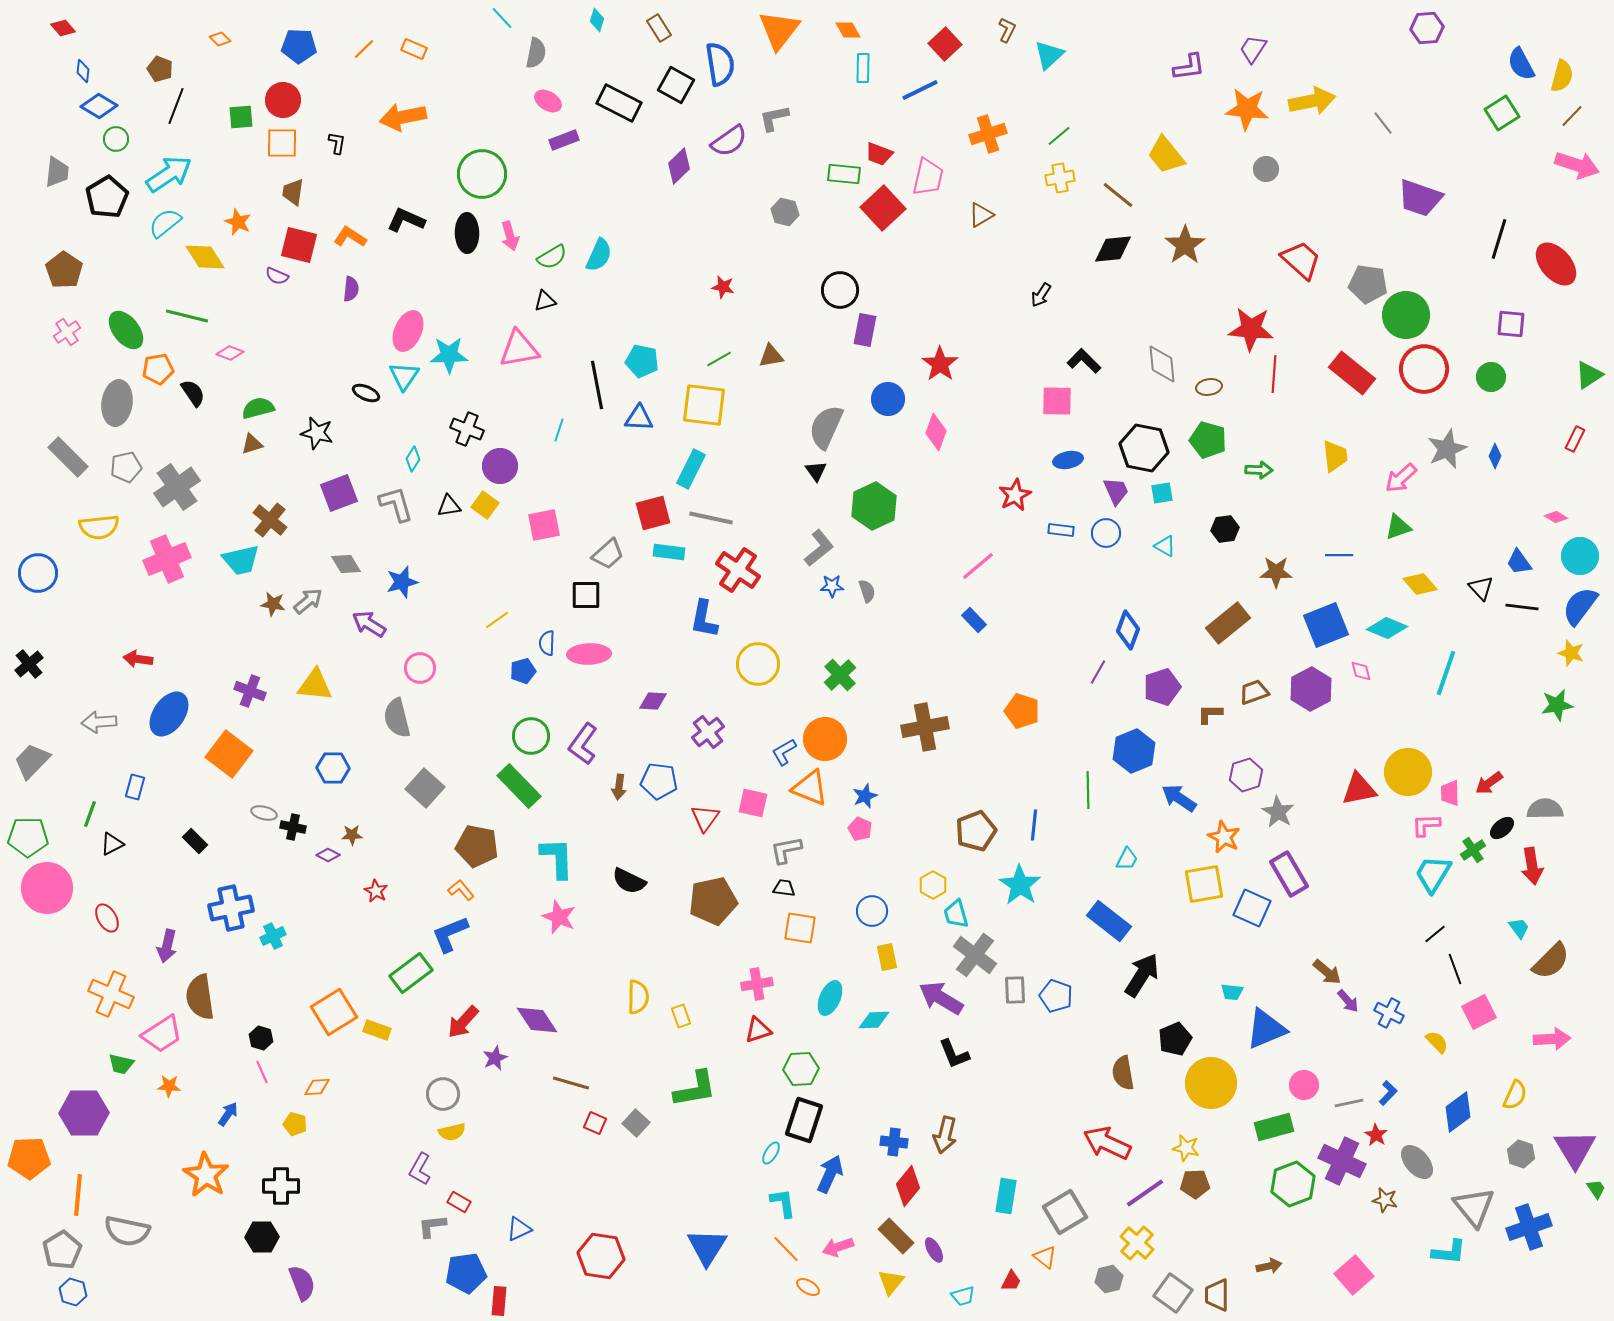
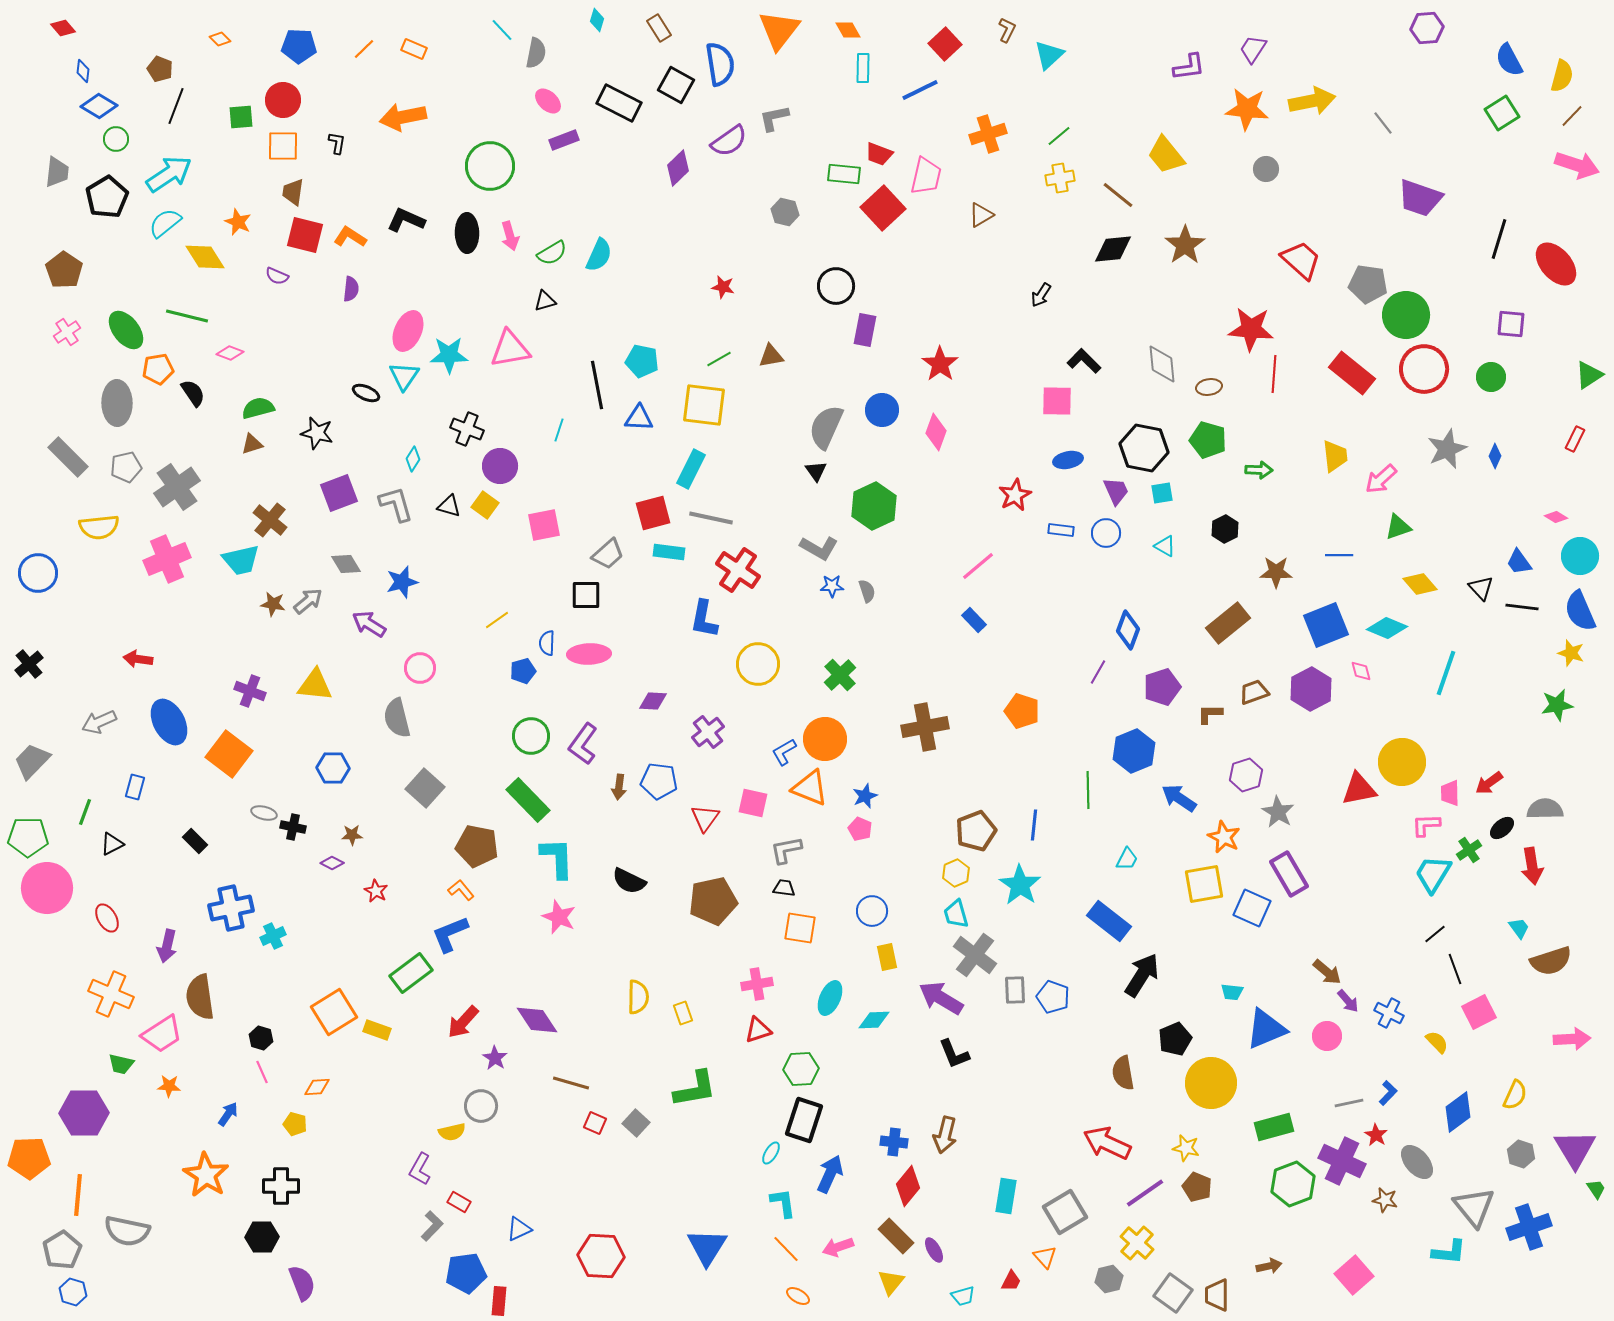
cyan line at (502, 18): moved 12 px down
blue semicircle at (1521, 64): moved 12 px left, 4 px up
pink ellipse at (548, 101): rotated 12 degrees clockwise
orange square at (282, 143): moved 1 px right, 3 px down
purple diamond at (679, 166): moved 1 px left, 2 px down
green circle at (482, 174): moved 8 px right, 8 px up
pink trapezoid at (928, 177): moved 2 px left, 1 px up
red square at (299, 245): moved 6 px right, 10 px up
green semicircle at (552, 257): moved 4 px up
black circle at (840, 290): moved 4 px left, 4 px up
pink triangle at (519, 349): moved 9 px left
blue circle at (888, 399): moved 6 px left, 11 px down
gray ellipse at (117, 403): rotated 9 degrees counterclockwise
pink arrow at (1401, 478): moved 20 px left, 1 px down
black triangle at (449, 506): rotated 25 degrees clockwise
black hexagon at (1225, 529): rotated 20 degrees counterclockwise
gray L-shape at (819, 548): rotated 69 degrees clockwise
blue semicircle at (1580, 606): moved 5 px down; rotated 60 degrees counterclockwise
blue ellipse at (169, 714): moved 8 px down; rotated 63 degrees counterclockwise
gray arrow at (99, 722): rotated 20 degrees counterclockwise
yellow circle at (1408, 772): moved 6 px left, 10 px up
green rectangle at (519, 786): moved 9 px right, 14 px down
green line at (90, 814): moved 5 px left, 2 px up
green cross at (1473, 850): moved 4 px left
purple diamond at (328, 855): moved 4 px right, 8 px down
yellow hexagon at (933, 885): moved 23 px right, 12 px up; rotated 8 degrees clockwise
brown semicircle at (1551, 961): rotated 27 degrees clockwise
blue pentagon at (1056, 996): moved 3 px left, 1 px down
yellow rectangle at (681, 1016): moved 2 px right, 3 px up
pink arrow at (1552, 1039): moved 20 px right
purple star at (495, 1058): rotated 15 degrees counterclockwise
pink circle at (1304, 1085): moved 23 px right, 49 px up
gray circle at (443, 1094): moved 38 px right, 12 px down
brown pentagon at (1195, 1184): moved 2 px right, 3 px down; rotated 24 degrees clockwise
gray L-shape at (432, 1226): rotated 140 degrees clockwise
red hexagon at (601, 1256): rotated 6 degrees counterclockwise
orange triangle at (1045, 1257): rotated 10 degrees clockwise
orange ellipse at (808, 1287): moved 10 px left, 9 px down
